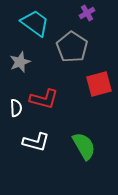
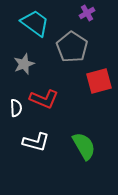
gray star: moved 4 px right, 2 px down
red square: moved 3 px up
red L-shape: rotated 8 degrees clockwise
